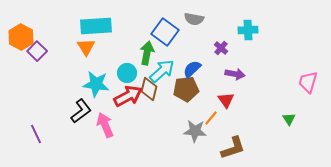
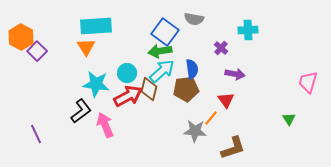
green arrow: moved 13 px right, 2 px up; rotated 110 degrees counterclockwise
blue semicircle: rotated 126 degrees clockwise
